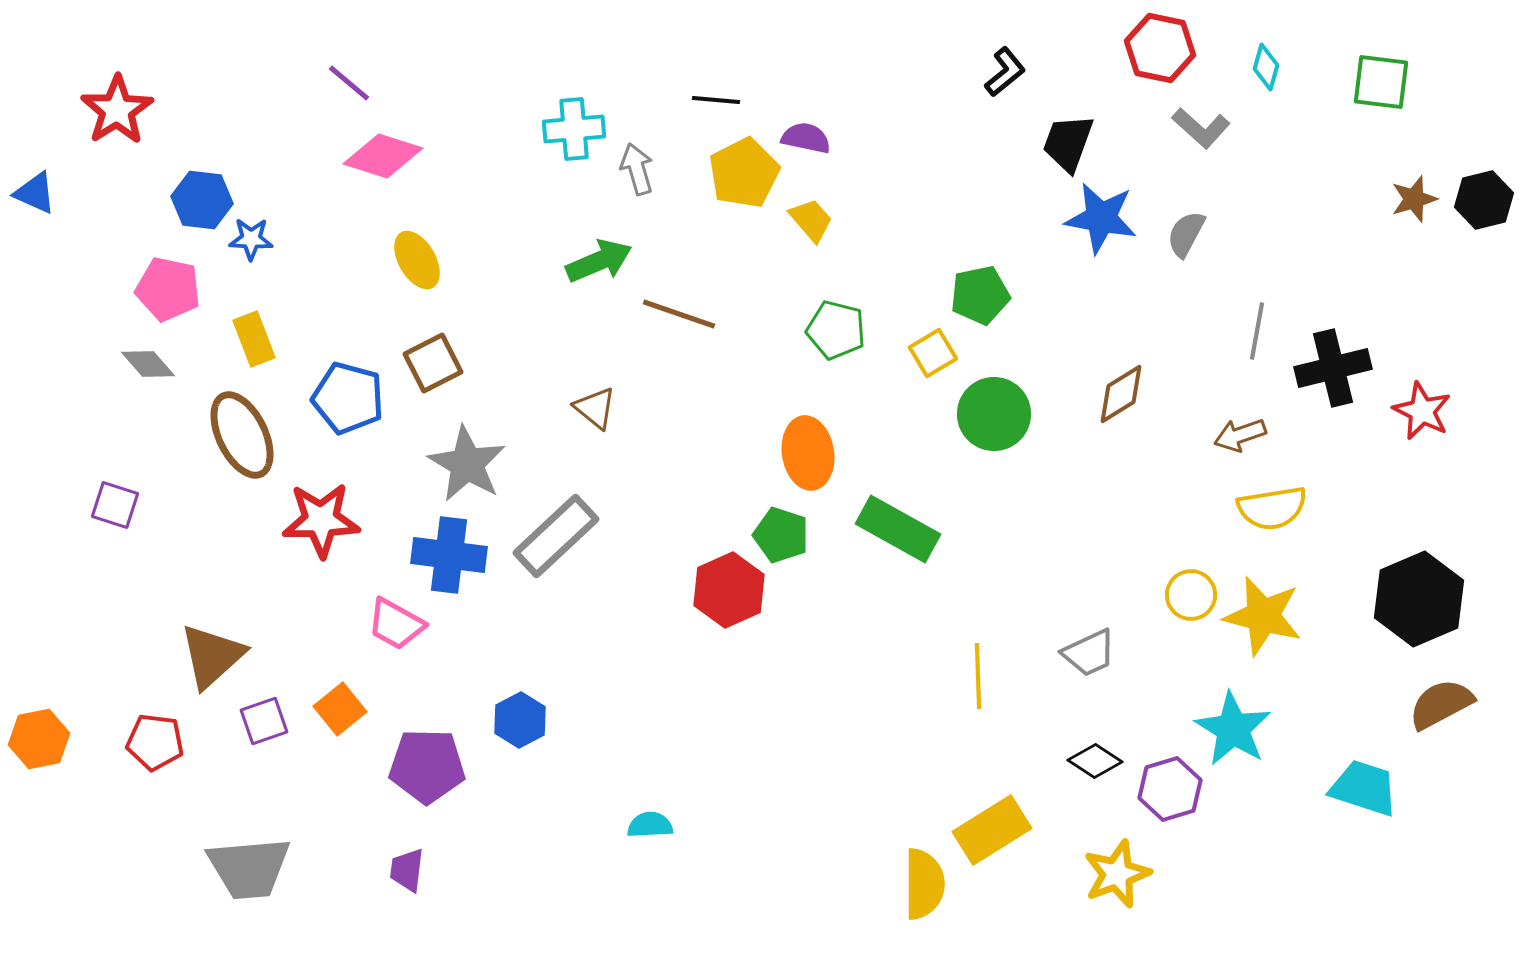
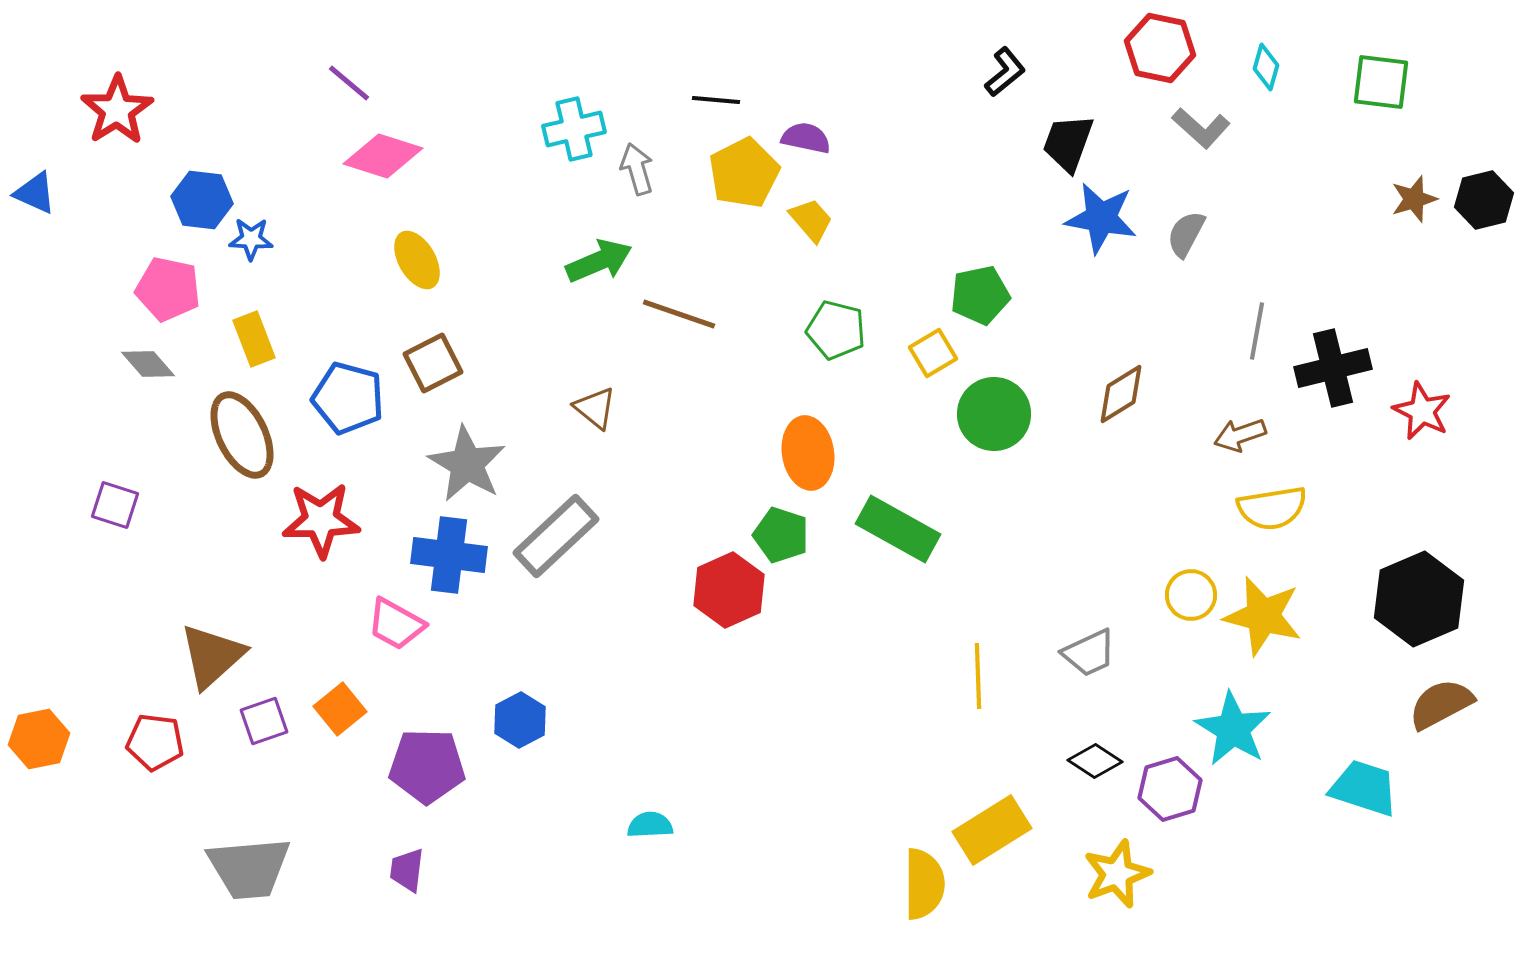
cyan cross at (574, 129): rotated 8 degrees counterclockwise
